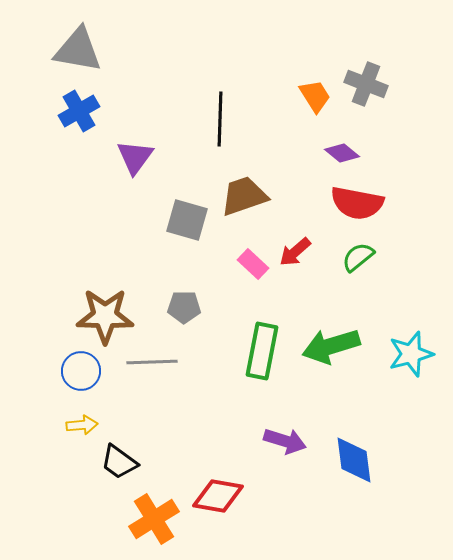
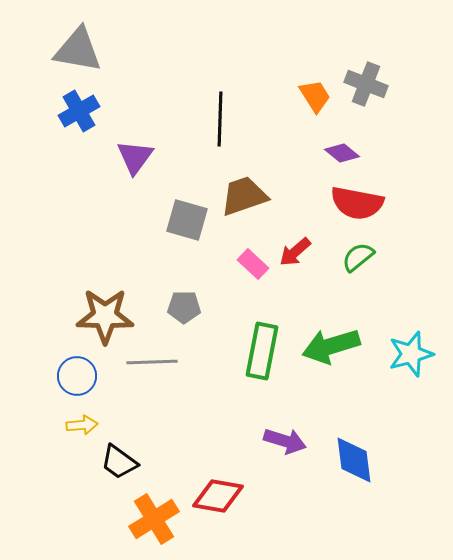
blue circle: moved 4 px left, 5 px down
